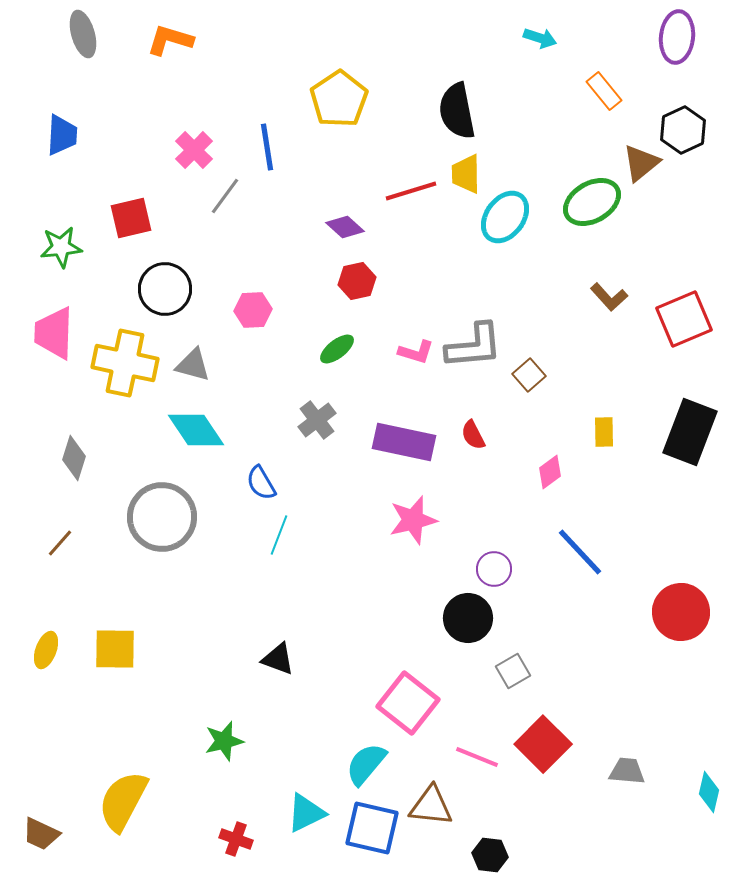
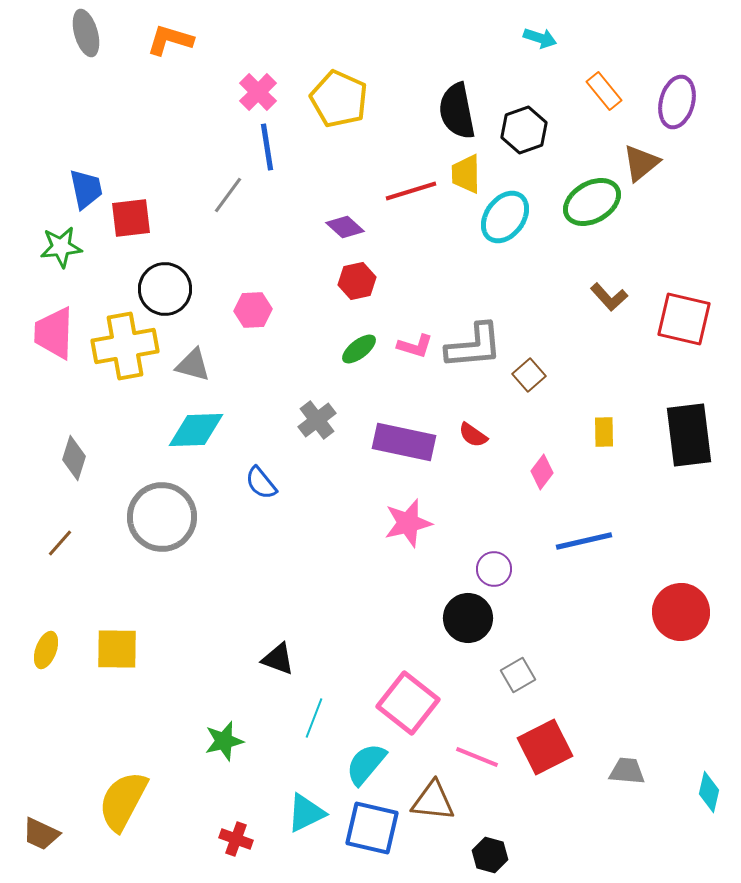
gray ellipse at (83, 34): moved 3 px right, 1 px up
purple ellipse at (677, 37): moved 65 px down; rotated 9 degrees clockwise
yellow pentagon at (339, 99): rotated 14 degrees counterclockwise
black hexagon at (683, 130): moved 159 px left; rotated 6 degrees clockwise
blue trapezoid at (62, 135): moved 24 px right, 54 px down; rotated 15 degrees counterclockwise
pink cross at (194, 150): moved 64 px right, 58 px up
gray line at (225, 196): moved 3 px right, 1 px up
red square at (131, 218): rotated 6 degrees clockwise
red square at (684, 319): rotated 36 degrees clockwise
green ellipse at (337, 349): moved 22 px right
pink L-shape at (416, 352): moved 1 px left, 6 px up
yellow cross at (125, 363): moved 17 px up; rotated 22 degrees counterclockwise
cyan diamond at (196, 430): rotated 58 degrees counterclockwise
black rectangle at (690, 432): moved 1 px left, 3 px down; rotated 28 degrees counterclockwise
red semicircle at (473, 435): rotated 28 degrees counterclockwise
pink diamond at (550, 472): moved 8 px left; rotated 16 degrees counterclockwise
blue semicircle at (261, 483): rotated 9 degrees counterclockwise
pink star at (413, 520): moved 5 px left, 3 px down
cyan line at (279, 535): moved 35 px right, 183 px down
blue line at (580, 552): moved 4 px right, 11 px up; rotated 60 degrees counterclockwise
yellow square at (115, 649): moved 2 px right
gray square at (513, 671): moved 5 px right, 4 px down
red square at (543, 744): moved 2 px right, 3 px down; rotated 18 degrees clockwise
brown triangle at (431, 806): moved 2 px right, 5 px up
black hexagon at (490, 855): rotated 8 degrees clockwise
